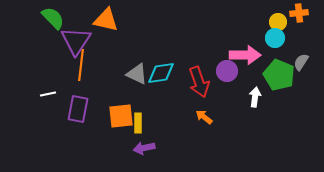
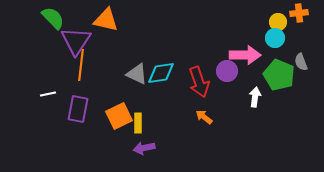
gray semicircle: rotated 54 degrees counterclockwise
orange square: moved 2 px left; rotated 20 degrees counterclockwise
